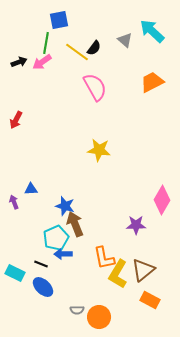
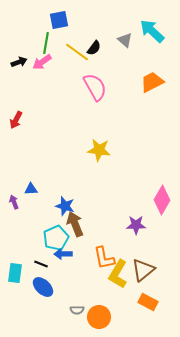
cyan rectangle: rotated 72 degrees clockwise
orange rectangle: moved 2 px left, 2 px down
